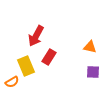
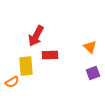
orange triangle: rotated 32 degrees clockwise
red rectangle: moved 1 px right, 2 px up; rotated 56 degrees clockwise
yellow rectangle: rotated 18 degrees clockwise
purple square: moved 1 px down; rotated 24 degrees counterclockwise
